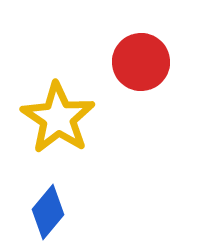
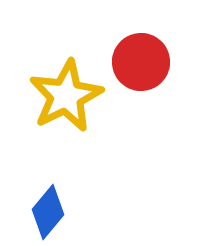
yellow star: moved 8 px right, 22 px up; rotated 12 degrees clockwise
